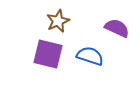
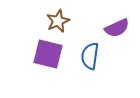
purple semicircle: rotated 130 degrees clockwise
blue semicircle: rotated 100 degrees counterclockwise
